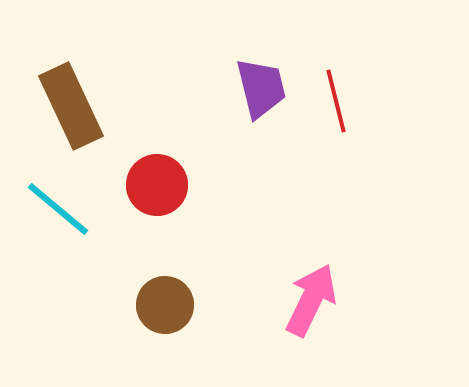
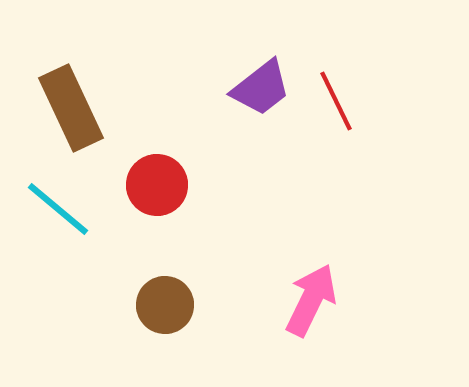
purple trapezoid: rotated 66 degrees clockwise
red line: rotated 12 degrees counterclockwise
brown rectangle: moved 2 px down
